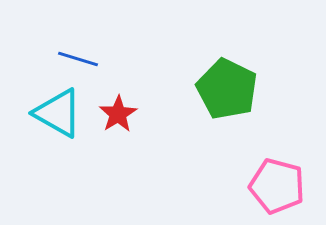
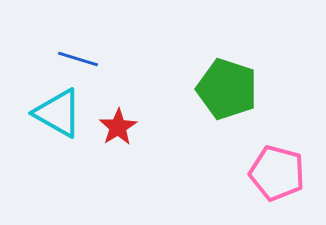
green pentagon: rotated 8 degrees counterclockwise
red star: moved 13 px down
pink pentagon: moved 13 px up
